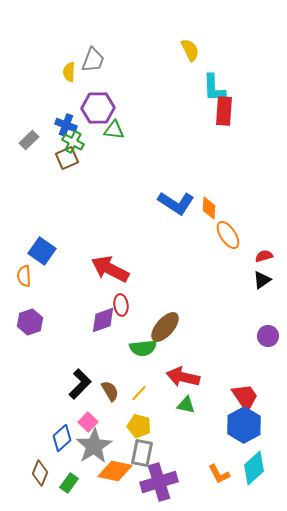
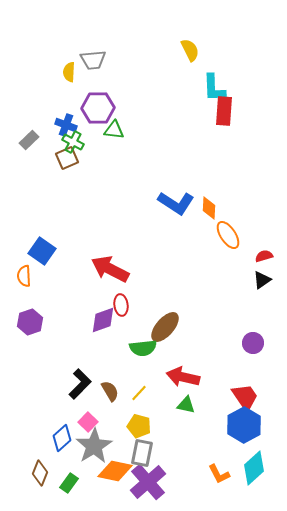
gray trapezoid at (93, 60): rotated 64 degrees clockwise
purple circle at (268, 336): moved 15 px left, 7 px down
purple cross at (159, 482): moved 11 px left; rotated 24 degrees counterclockwise
